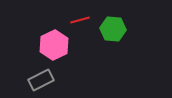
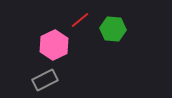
red line: rotated 24 degrees counterclockwise
gray rectangle: moved 4 px right
